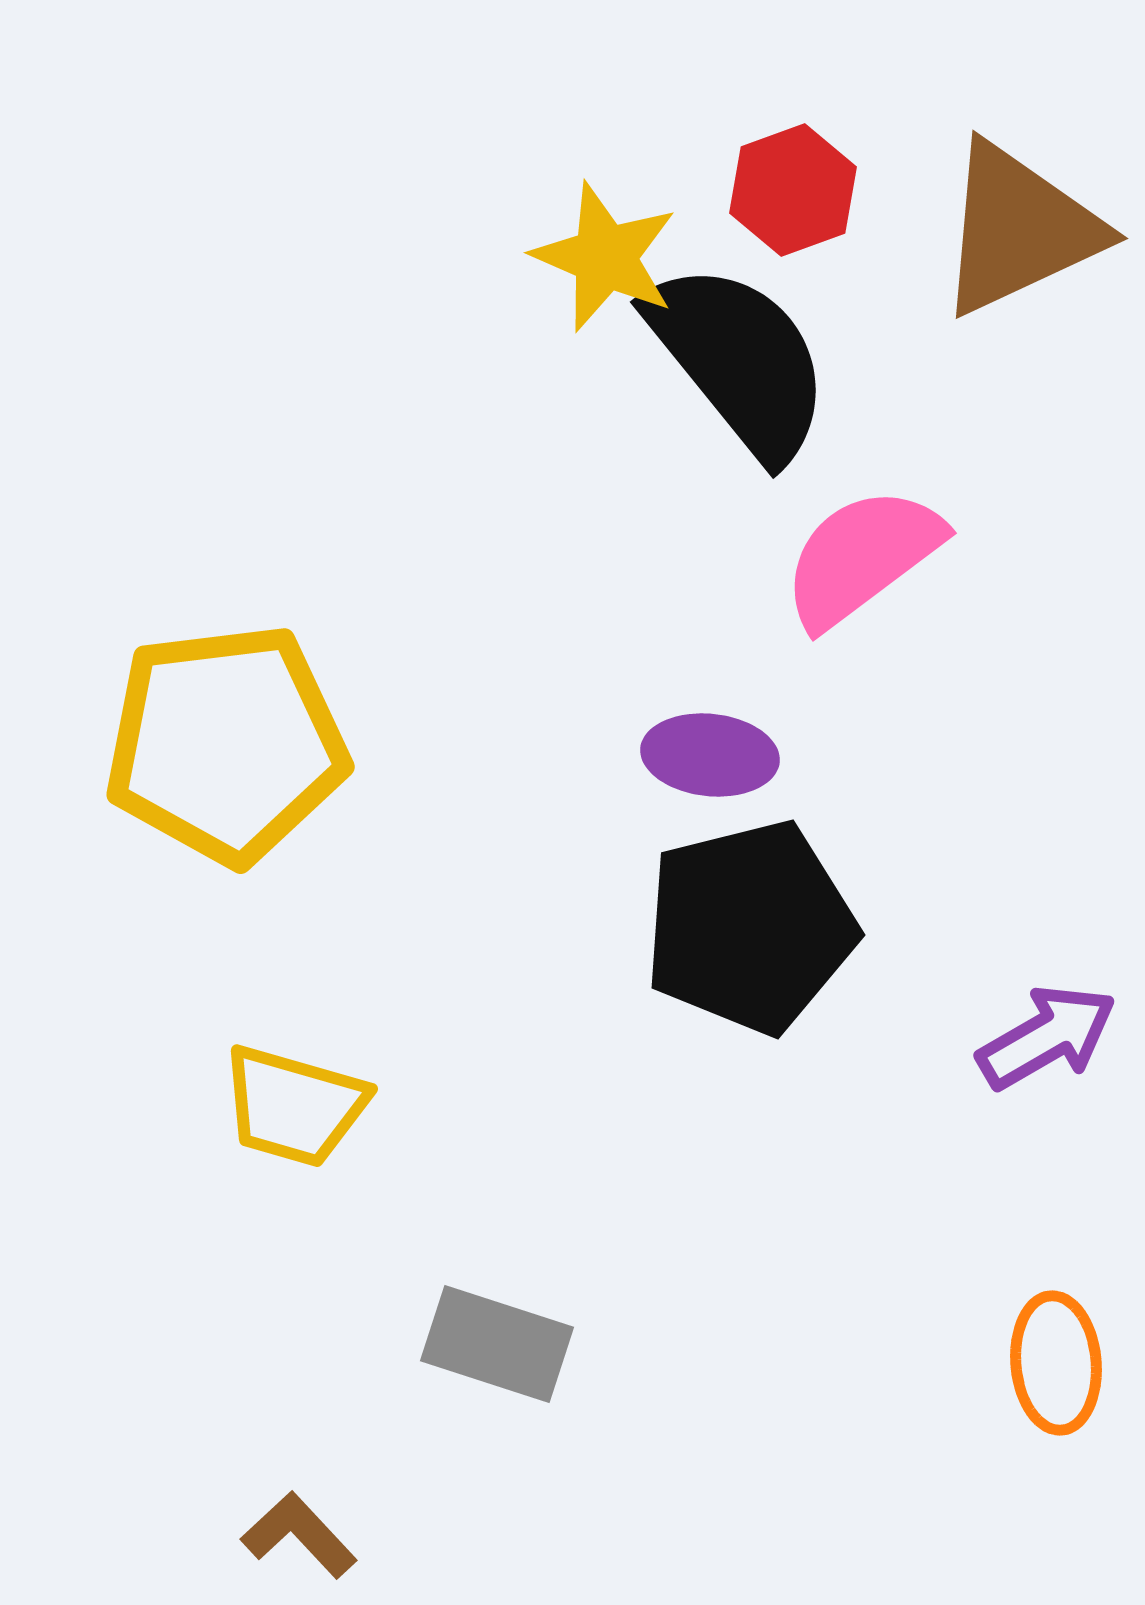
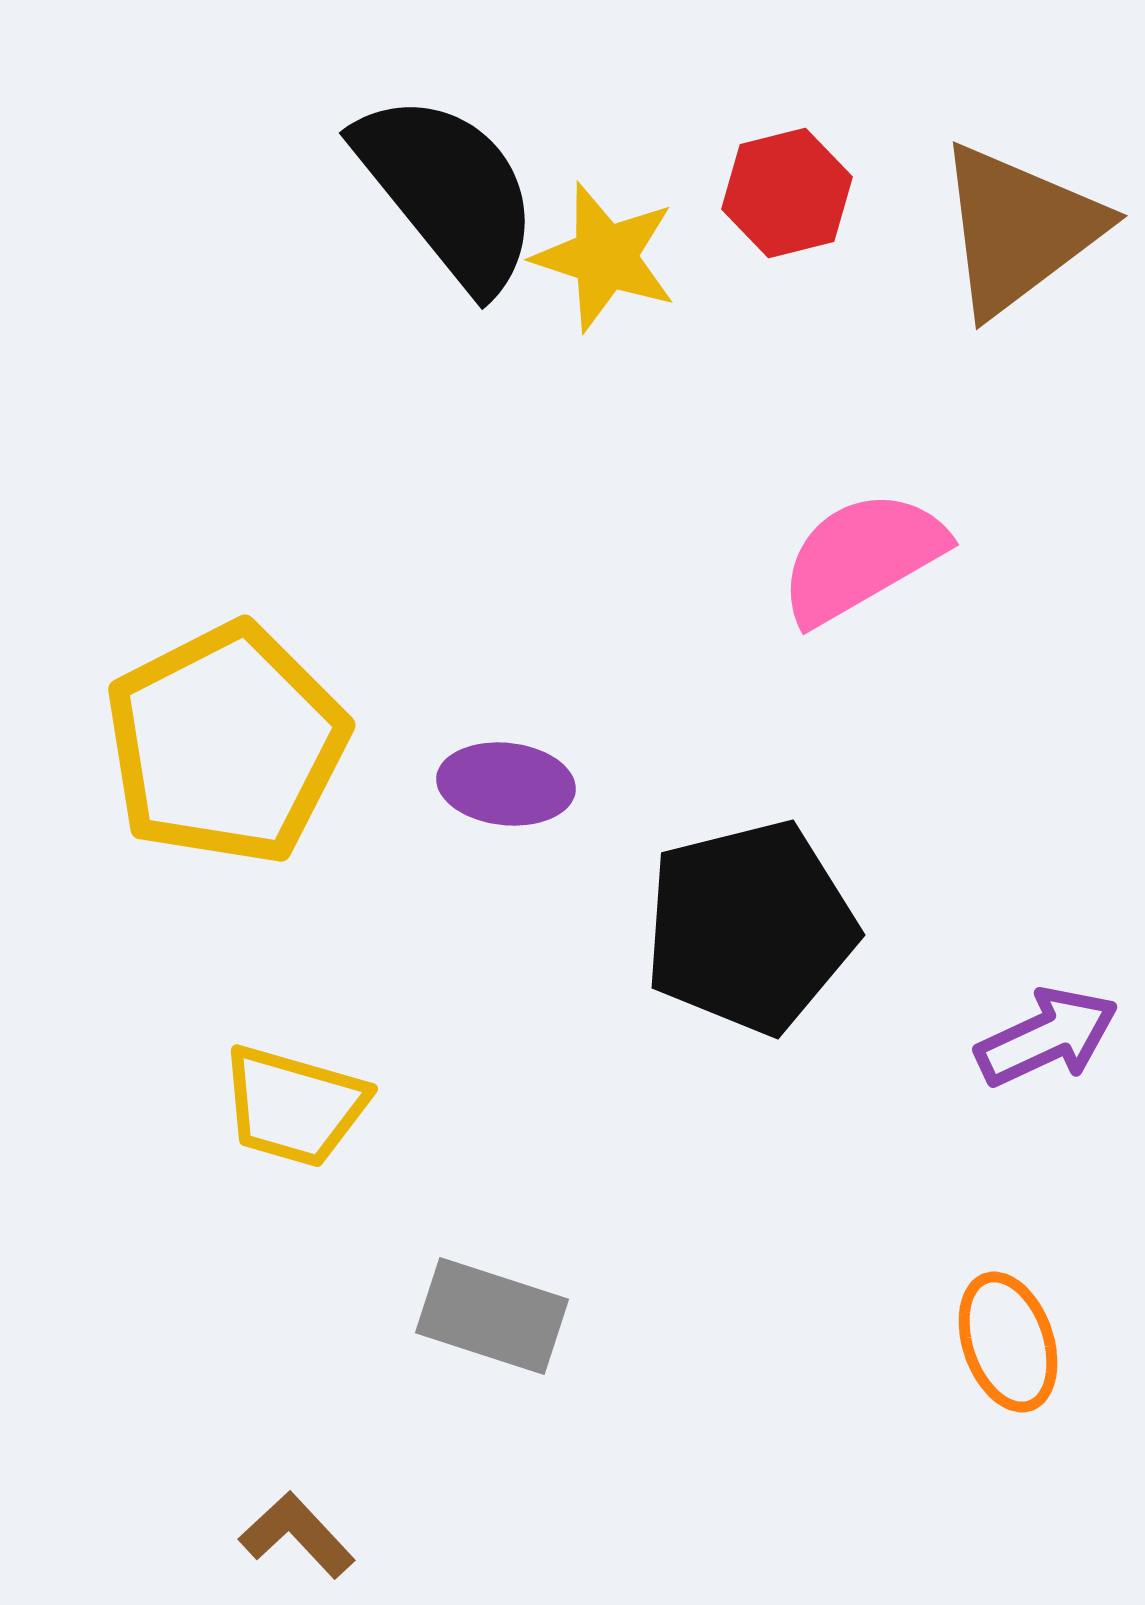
red hexagon: moved 6 px left, 3 px down; rotated 6 degrees clockwise
brown triangle: rotated 12 degrees counterclockwise
yellow star: rotated 5 degrees counterclockwise
black semicircle: moved 291 px left, 169 px up
pink semicircle: rotated 7 degrees clockwise
yellow pentagon: rotated 20 degrees counterclockwise
purple ellipse: moved 204 px left, 29 px down
purple arrow: rotated 5 degrees clockwise
gray rectangle: moved 5 px left, 28 px up
orange ellipse: moved 48 px left, 21 px up; rotated 14 degrees counterclockwise
brown L-shape: moved 2 px left
